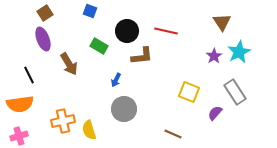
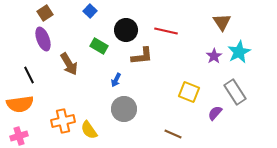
blue square: rotated 24 degrees clockwise
black circle: moved 1 px left, 1 px up
yellow semicircle: rotated 18 degrees counterclockwise
